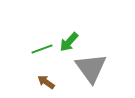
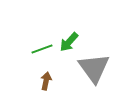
gray triangle: moved 3 px right
brown arrow: moved 1 px up; rotated 66 degrees clockwise
